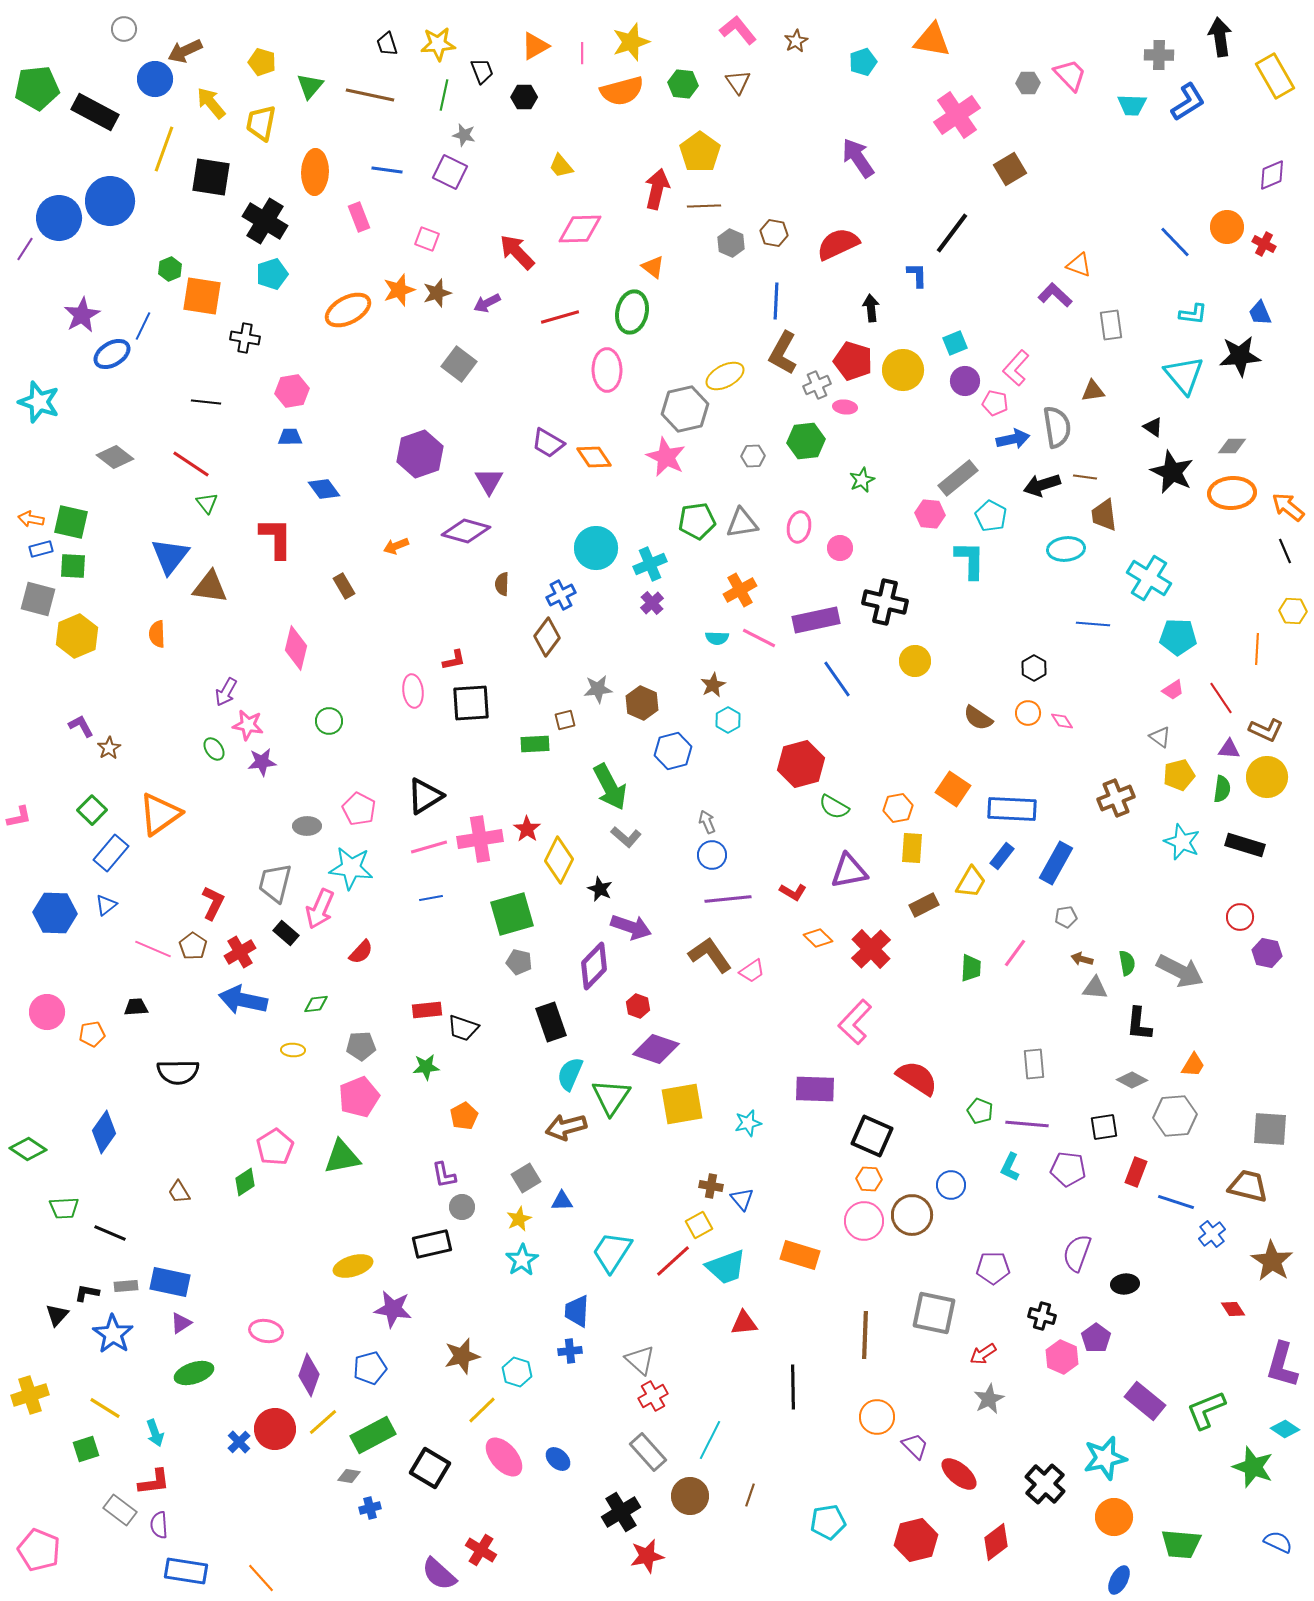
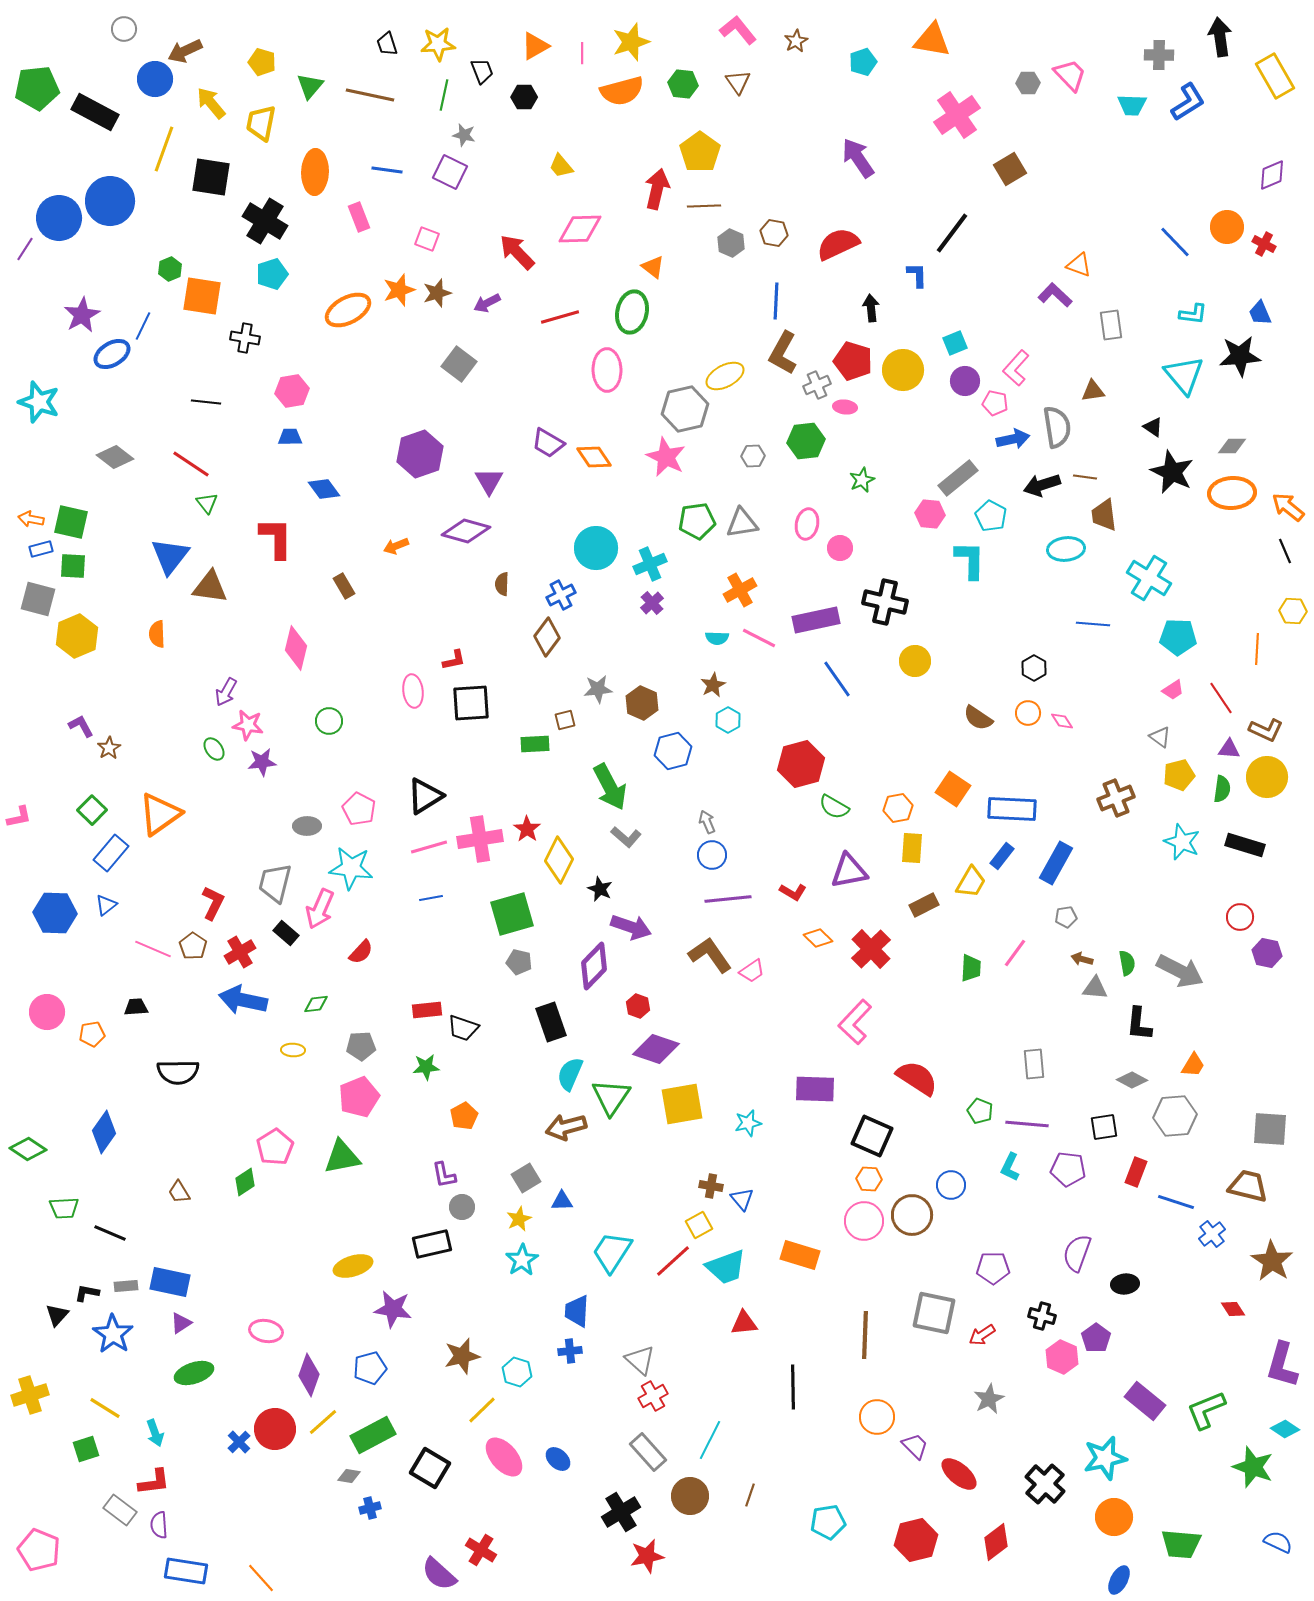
pink ellipse at (799, 527): moved 8 px right, 3 px up
red arrow at (983, 1354): moved 1 px left, 19 px up
